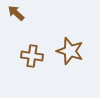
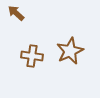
brown star: rotated 28 degrees clockwise
